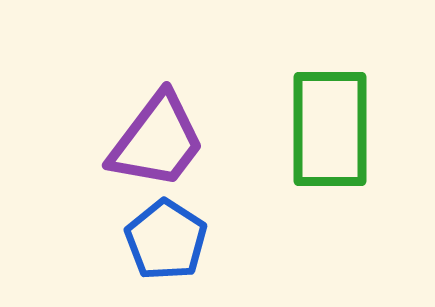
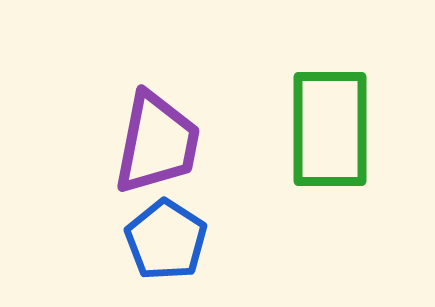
purple trapezoid: moved 2 px down; rotated 26 degrees counterclockwise
